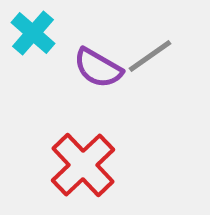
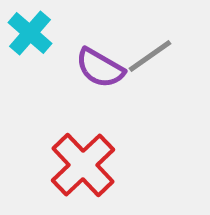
cyan cross: moved 3 px left
purple semicircle: moved 2 px right
